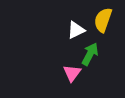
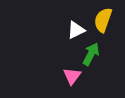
green arrow: moved 1 px right
pink triangle: moved 3 px down
